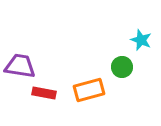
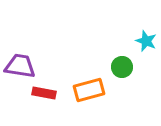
cyan star: moved 5 px right, 1 px down
